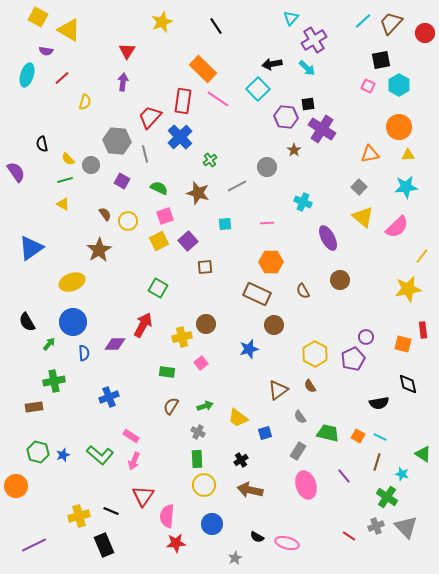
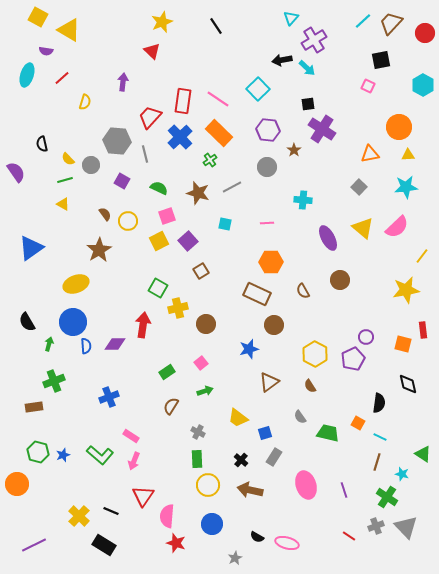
red triangle at (127, 51): moved 25 px right; rotated 18 degrees counterclockwise
black arrow at (272, 64): moved 10 px right, 4 px up
orange rectangle at (203, 69): moved 16 px right, 64 px down
cyan hexagon at (399, 85): moved 24 px right
purple hexagon at (286, 117): moved 18 px left, 13 px down
gray line at (237, 186): moved 5 px left, 1 px down
cyan cross at (303, 202): moved 2 px up; rotated 18 degrees counterclockwise
pink square at (165, 216): moved 2 px right
yellow triangle at (363, 217): moved 11 px down
cyan square at (225, 224): rotated 16 degrees clockwise
brown square at (205, 267): moved 4 px left, 4 px down; rotated 28 degrees counterclockwise
yellow ellipse at (72, 282): moved 4 px right, 2 px down
yellow star at (408, 289): moved 2 px left, 1 px down
red arrow at (143, 325): rotated 20 degrees counterclockwise
yellow cross at (182, 337): moved 4 px left, 29 px up
green arrow at (49, 344): rotated 24 degrees counterclockwise
blue semicircle at (84, 353): moved 2 px right, 7 px up
green rectangle at (167, 372): rotated 42 degrees counterclockwise
green cross at (54, 381): rotated 10 degrees counterclockwise
brown triangle at (278, 390): moved 9 px left, 8 px up
black semicircle at (379, 403): rotated 72 degrees counterclockwise
green arrow at (205, 406): moved 15 px up
orange square at (358, 436): moved 13 px up
gray rectangle at (298, 451): moved 24 px left, 6 px down
black cross at (241, 460): rotated 16 degrees counterclockwise
purple line at (344, 476): moved 14 px down; rotated 21 degrees clockwise
yellow circle at (204, 485): moved 4 px right
orange circle at (16, 486): moved 1 px right, 2 px up
yellow cross at (79, 516): rotated 30 degrees counterclockwise
red star at (176, 543): rotated 24 degrees clockwise
black rectangle at (104, 545): rotated 35 degrees counterclockwise
